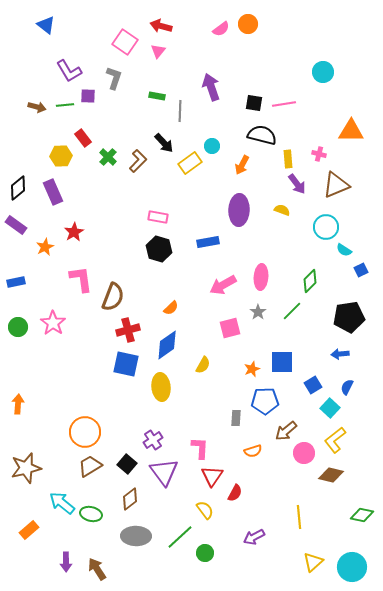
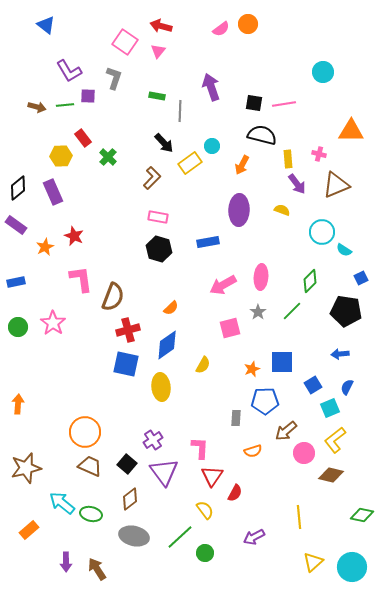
brown L-shape at (138, 161): moved 14 px right, 17 px down
cyan circle at (326, 227): moved 4 px left, 5 px down
red star at (74, 232): moved 4 px down; rotated 18 degrees counterclockwise
blue square at (361, 270): moved 8 px down
black pentagon at (349, 317): moved 3 px left, 6 px up; rotated 16 degrees clockwise
cyan square at (330, 408): rotated 24 degrees clockwise
brown trapezoid at (90, 466): rotated 55 degrees clockwise
gray ellipse at (136, 536): moved 2 px left; rotated 12 degrees clockwise
